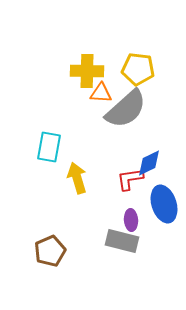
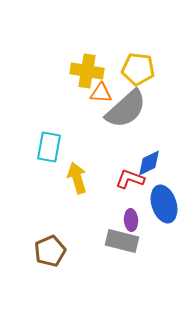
yellow cross: rotated 8 degrees clockwise
red L-shape: rotated 28 degrees clockwise
